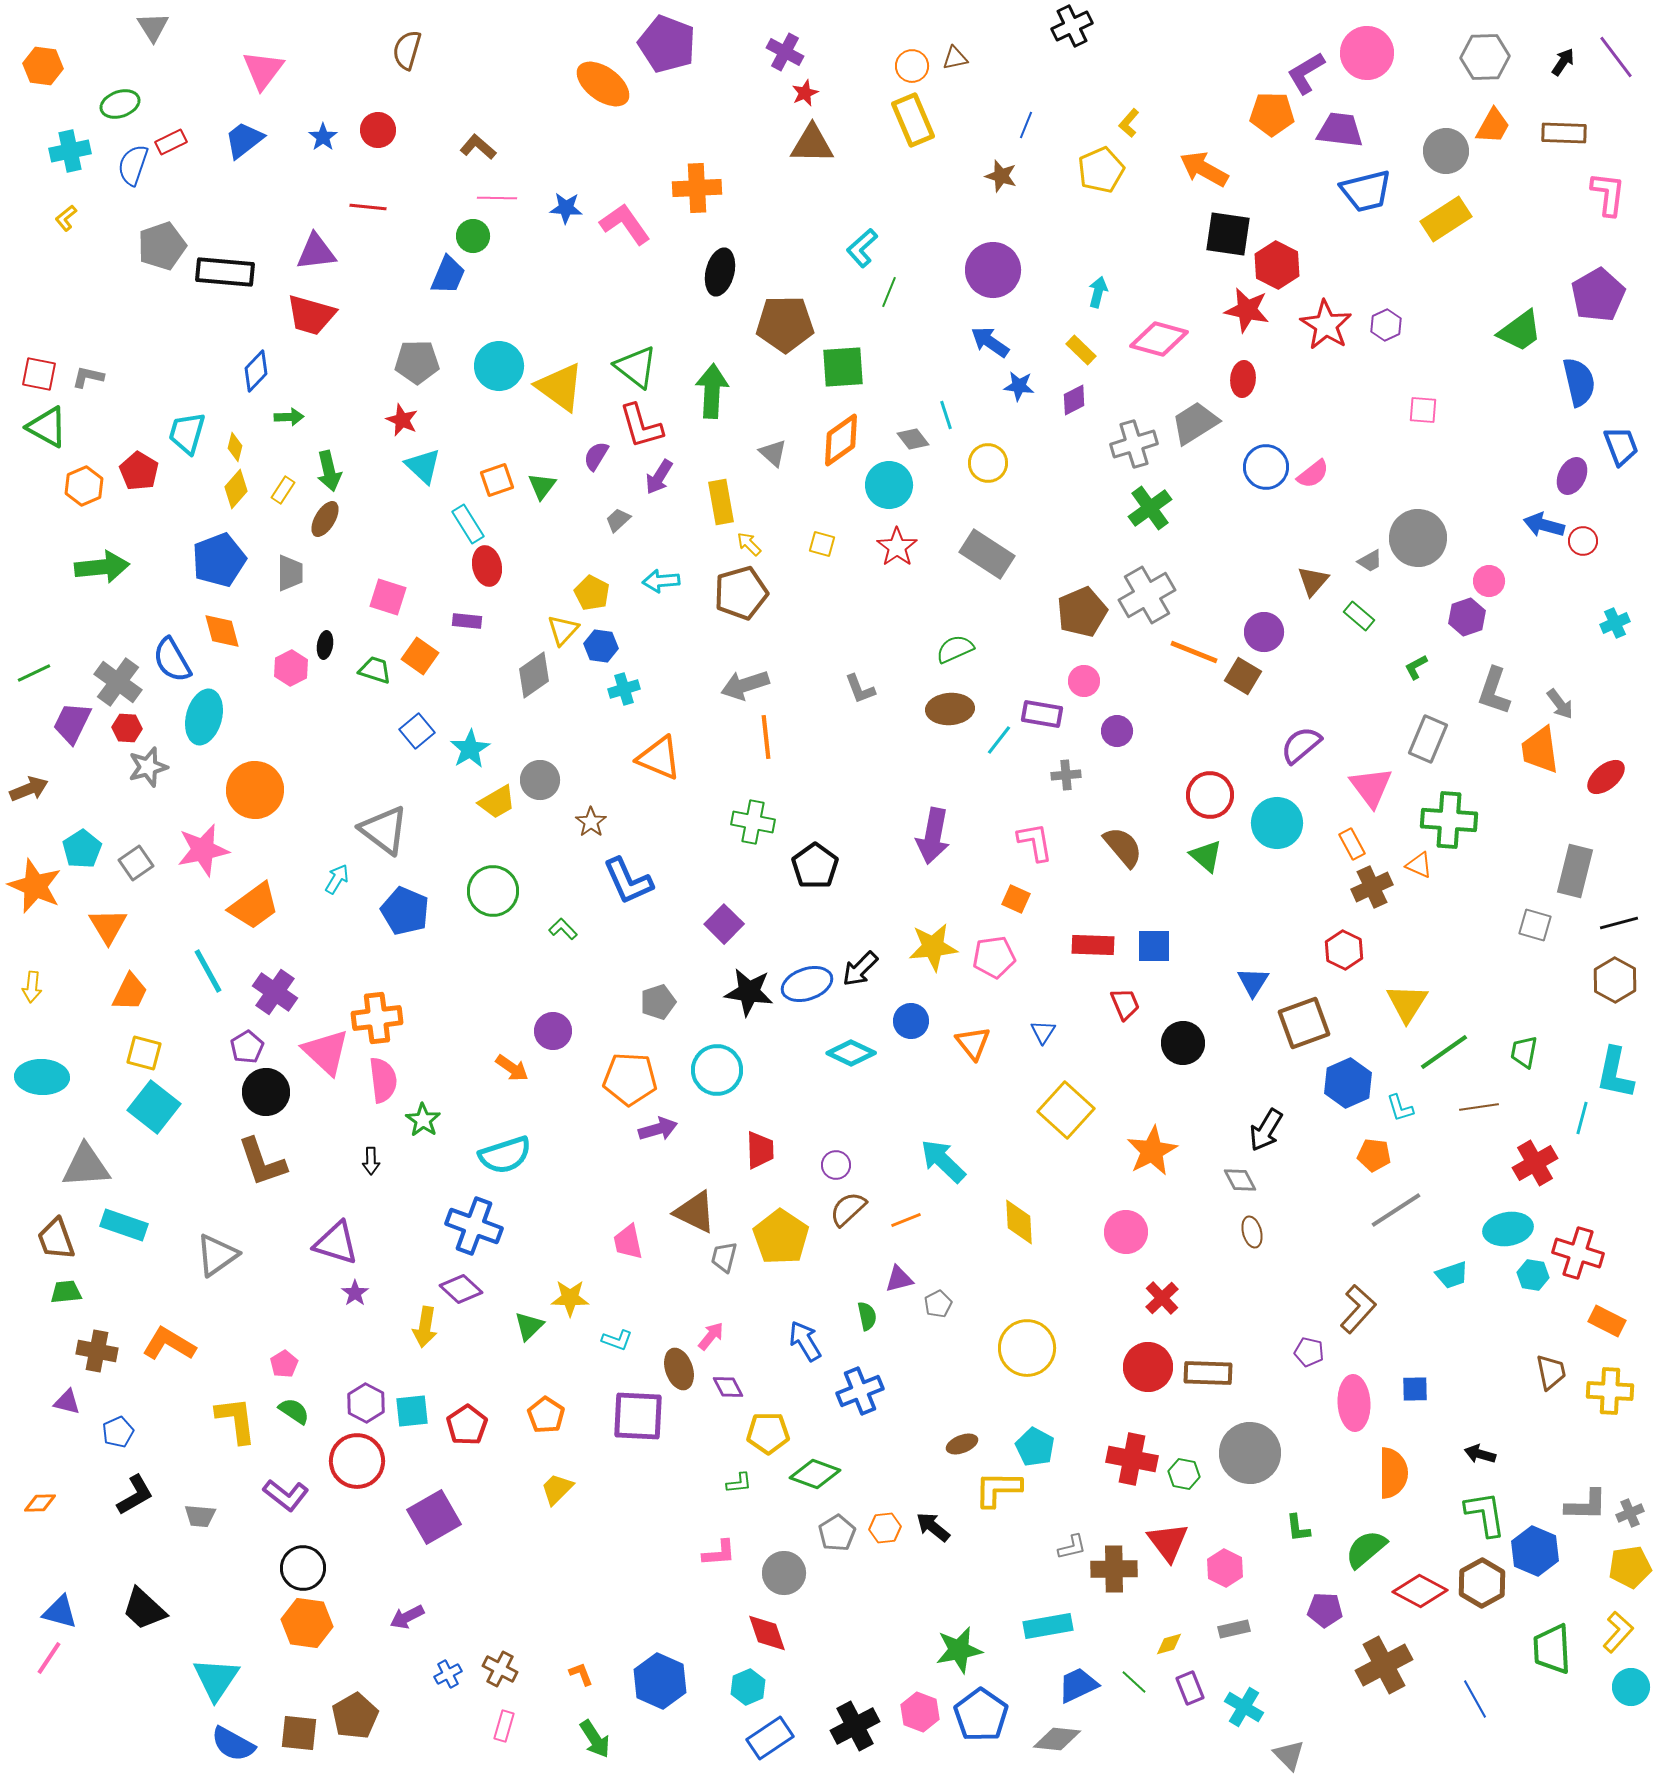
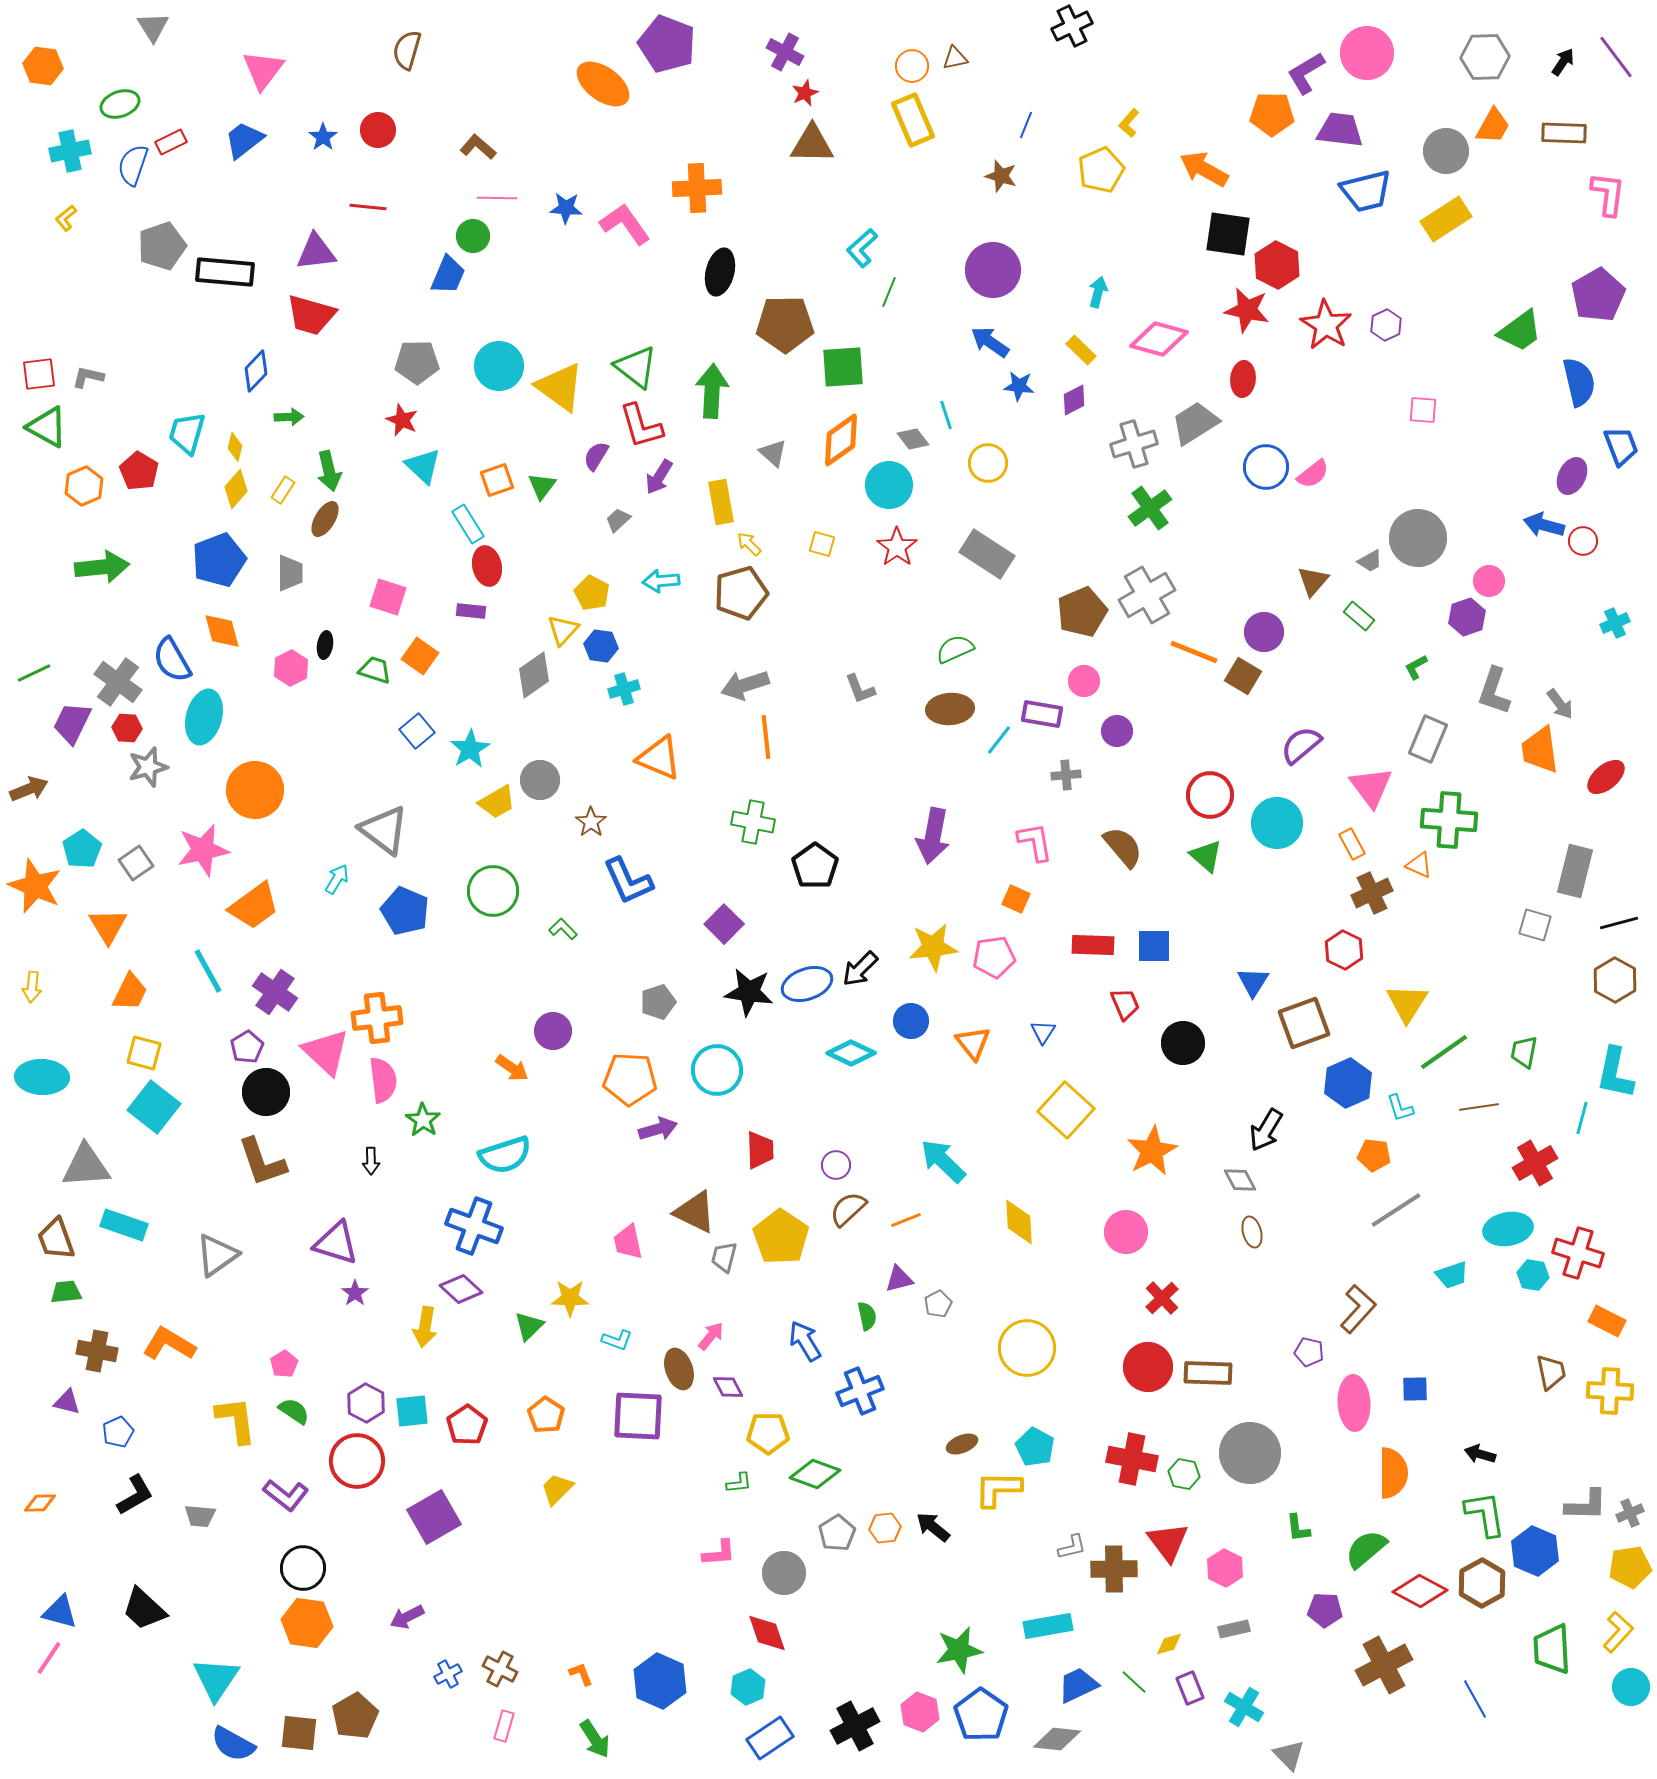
red square at (39, 374): rotated 18 degrees counterclockwise
purple rectangle at (467, 621): moved 4 px right, 10 px up
brown cross at (1372, 887): moved 6 px down
